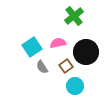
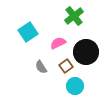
pink semicircle: rotated 14 degrees counterclockwise
cyan square: moved 4 px left, 15 px up
gray semicircle: moved 1 px left
